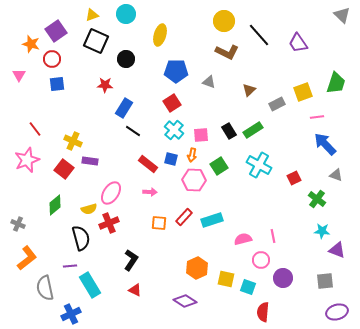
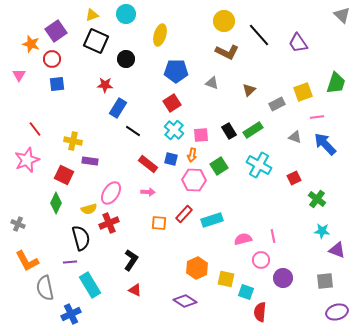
gray triangle at (209, 82): moved 3 px right, 1 px down
blue rectangle at (124, 108): moved 6 px left
yellow cross at (73, 141): rotated 12 degrees counterclockwise
red square at (64, 169): moved 6 px down; rotated 12 degrees counterclockwise
gray triangle at (336, 175): moved 41 px left, 38 px up
pink arrow at (150, 192): moved 2 px left
green diamond at (55, 205): moved 1 px right, 2 px up; rotated 25 degrees counterclockwise
red rectangle at (184, 217): moved 3 px up
orange L-shape at (27, 258): moved 3 px down; rotated 100 degrees clockwise
purple line at (70, 266): moved 4 px up
cyan square at (248, 287): moved 2 px left, 5 px down
red semicircle at (263, 312): moved 3 px left
